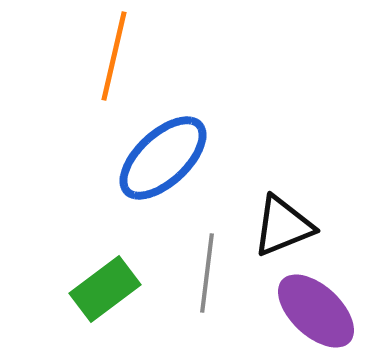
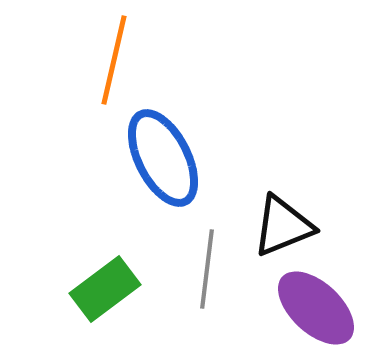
orange line: moved 4 px down
blue ellipse: rotated 74 degrees counterclockwise
gray line: moved 4 px up
purple ellipse: moved 3 px up
